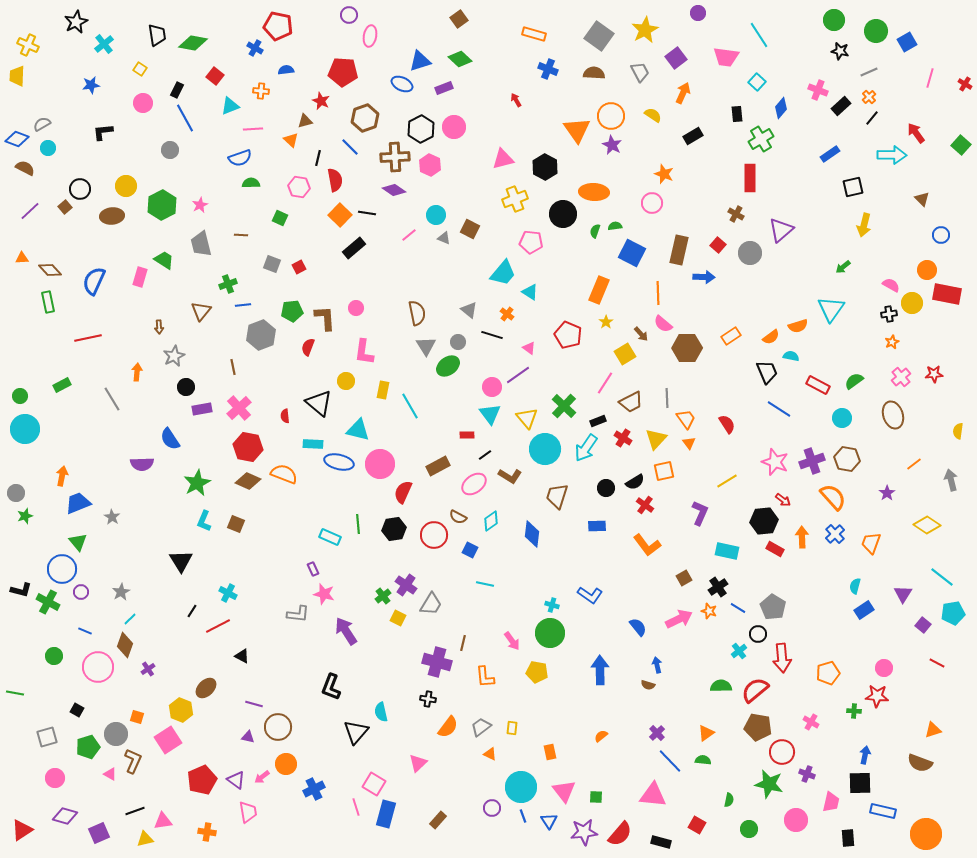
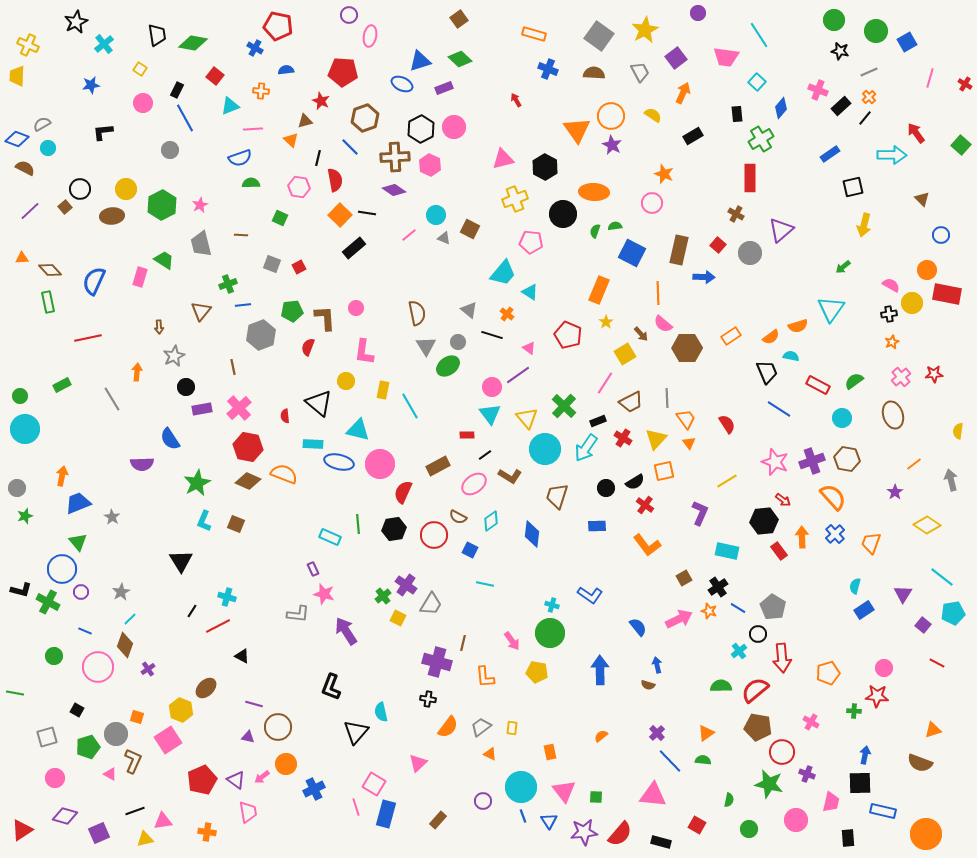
black line at (872, 118): moved 7 px left
yellow circle at (126, 186): moved 3 px down
gray circle at (16, 493): moved 1 px right, 5 px up
purple star at (887, 493): moved 8 px right, 1 px up
red rectangle at (775, 549): moved 4 px right, 2 px down; rotated 24 degrees clockwise
cyan cross at (228, 593): moved 1 px left, 4 px down; rotated 12 degrees counterclockwise
purple circle at (492, 808): moved 9 px left, 7 px up
